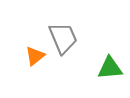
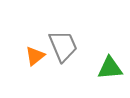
gray trapezoid: moved 8 px down
